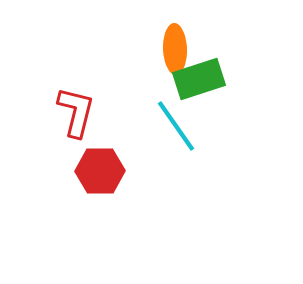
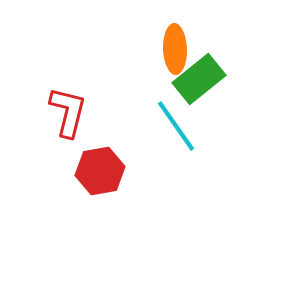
green rectangle: rotated 21 degrees counterclockwise
red L-shape: moved 8 px left
red hexagon: rotated 9 degrees counterclockwise
